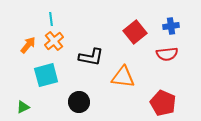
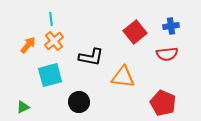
cyan square: moved 4 px right
